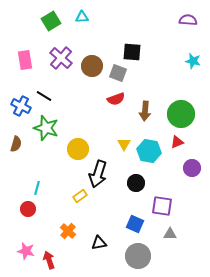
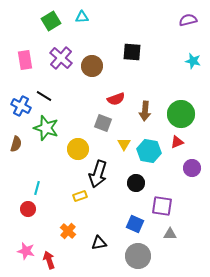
purple semicircle: rotated 18 degrees counterclockwise
gray square: moved 15 px left, 50 px down
yellow rectangle: rotated 16 degrees clockwise
